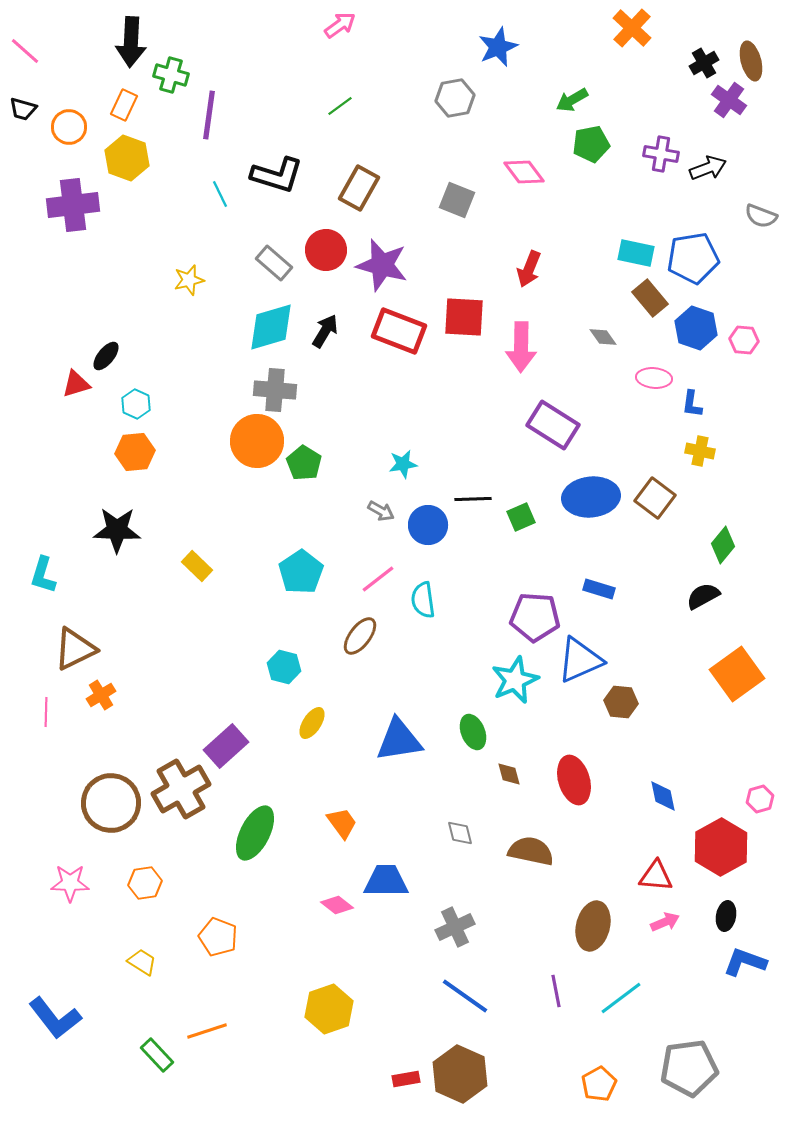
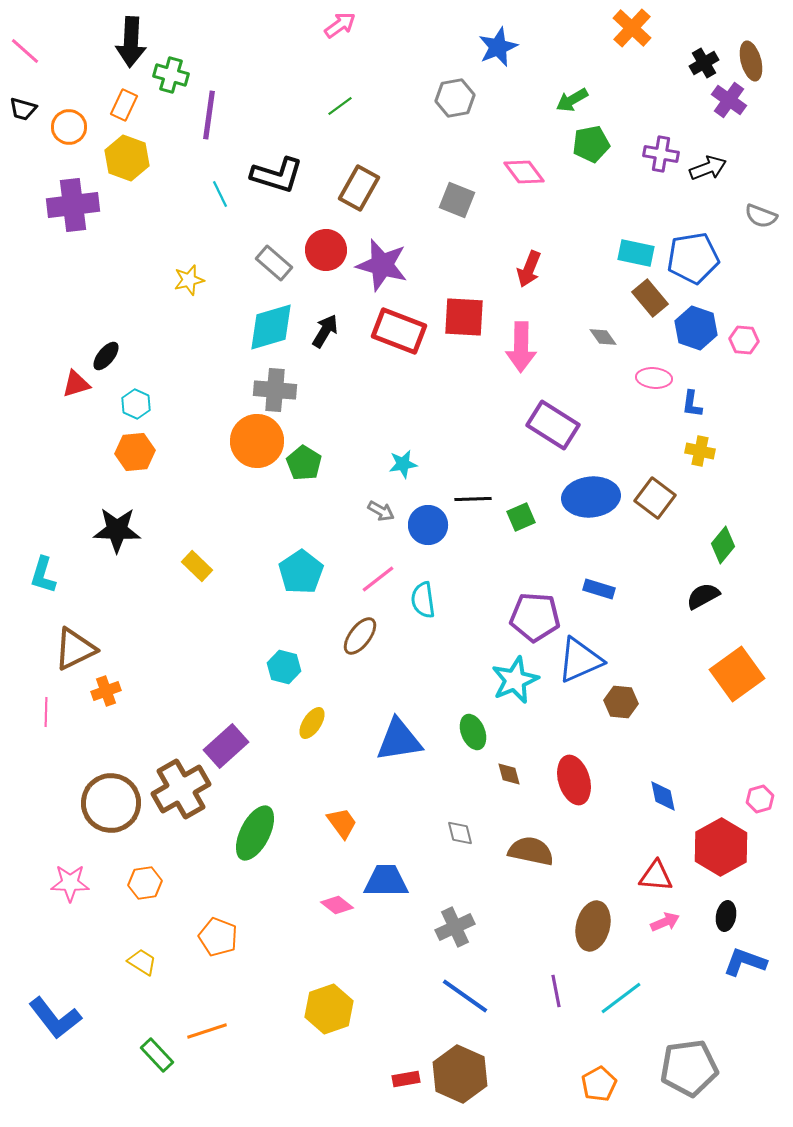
orange cross at (101, 695): moved 5 px right, 4 px up; rotated 12 degrees clockwise
